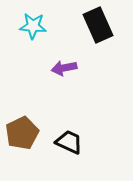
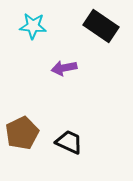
black rectangle: moved 3 px right, 1 px down; rotated 32 degrees counterclockwise
